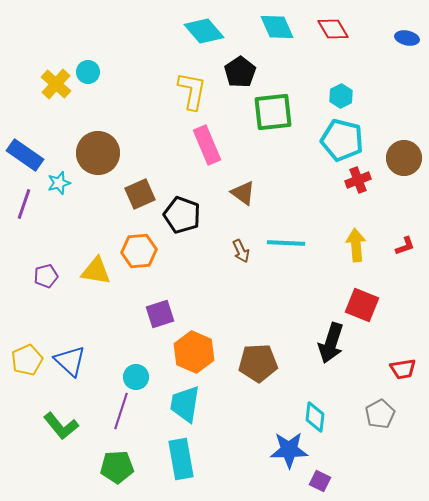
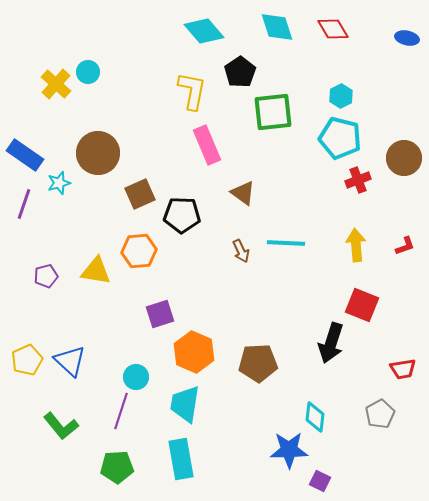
cyan diamond at (277, 27): rotated 6 degrees clockwise
cyan pentagon at (342, 140): moved 2 px left, 2 px up
black pentagon at (182, 215): rotated 18 degrees counterclockwise
